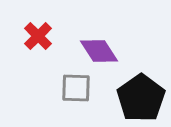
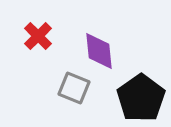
purple diamond: rotated 27 degrees clockwise
gray square: moved 2 px left; rotated 20 degrees clockwise
